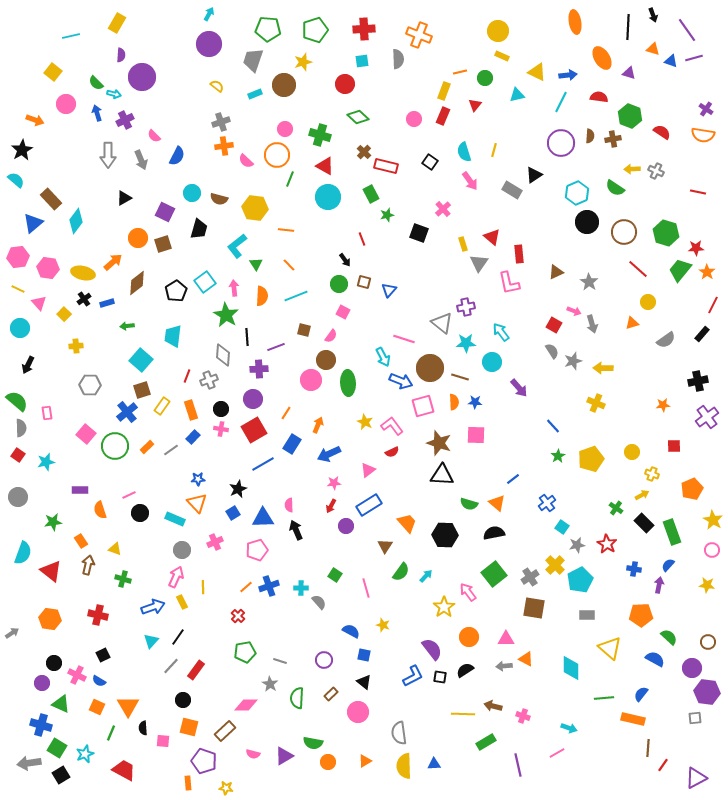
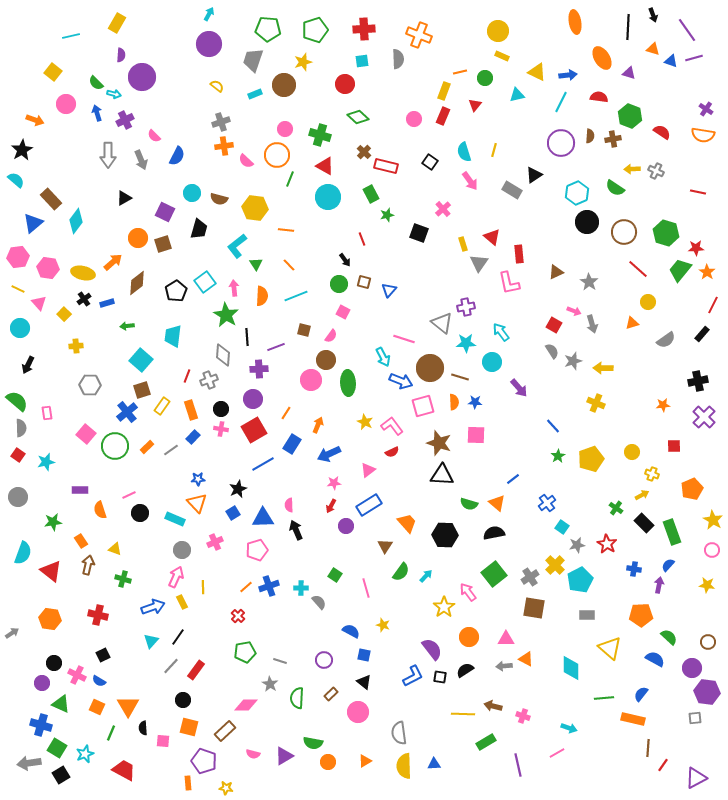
purple cross at (707, 417): moved 3 px left; rotated 10 degrees counterclockwise
